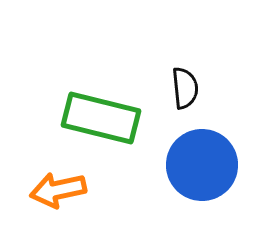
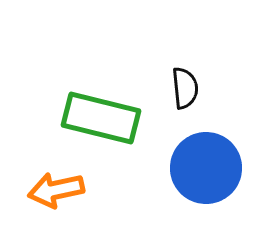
blue circle: moved 4 px right, 3 px down
orange arrow: moved 2 px left
